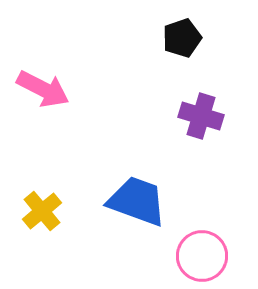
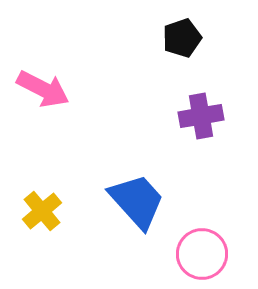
purple cross: rotated 27 degrees counterclockwise
blue trapezoid: rotated 28 degrees clockwise
pink circle: moved 2 px up
